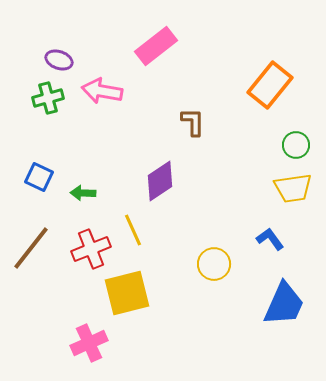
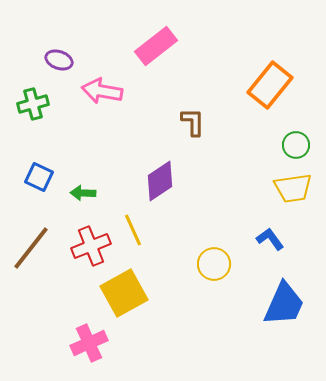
green cross: moved 15 px left, 6 px down
red cross: moved 3 px up
yellow square: moved 3 px left; rotated 15 degrees counterclockwise
